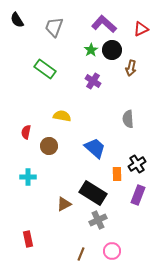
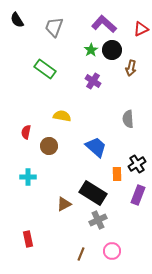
blue trapezoid: moved 1 px right, 1 px up
